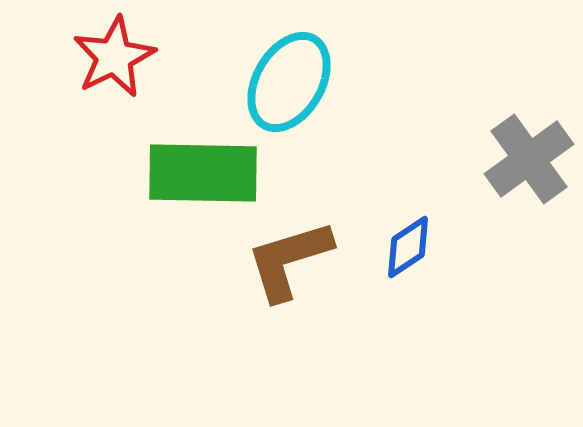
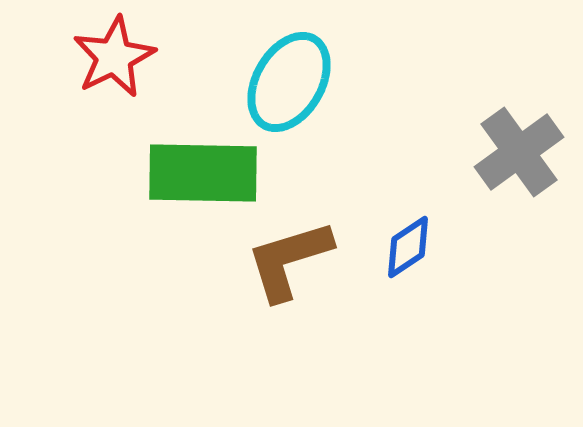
gray cross: moved 10 px left, 7 px up
